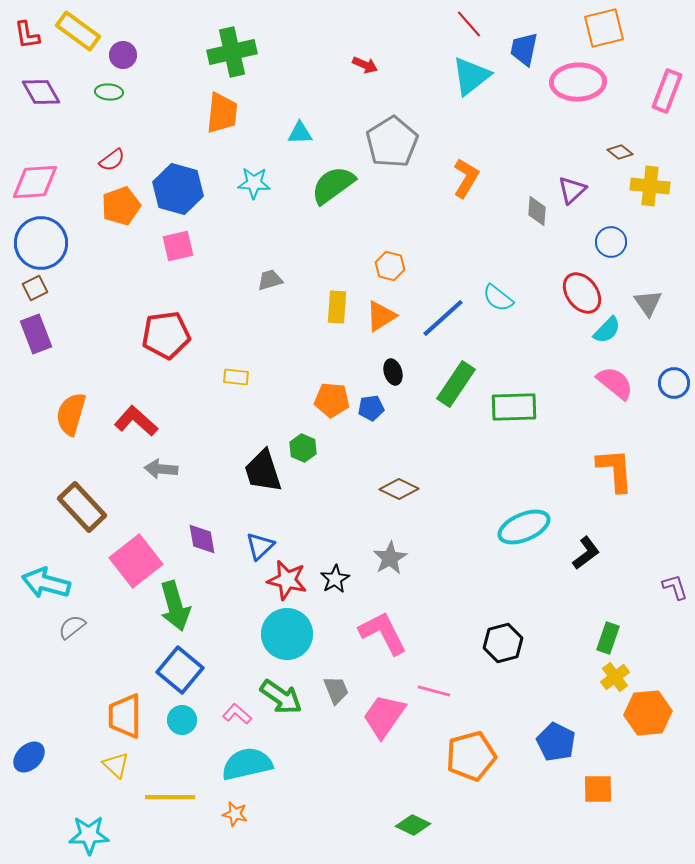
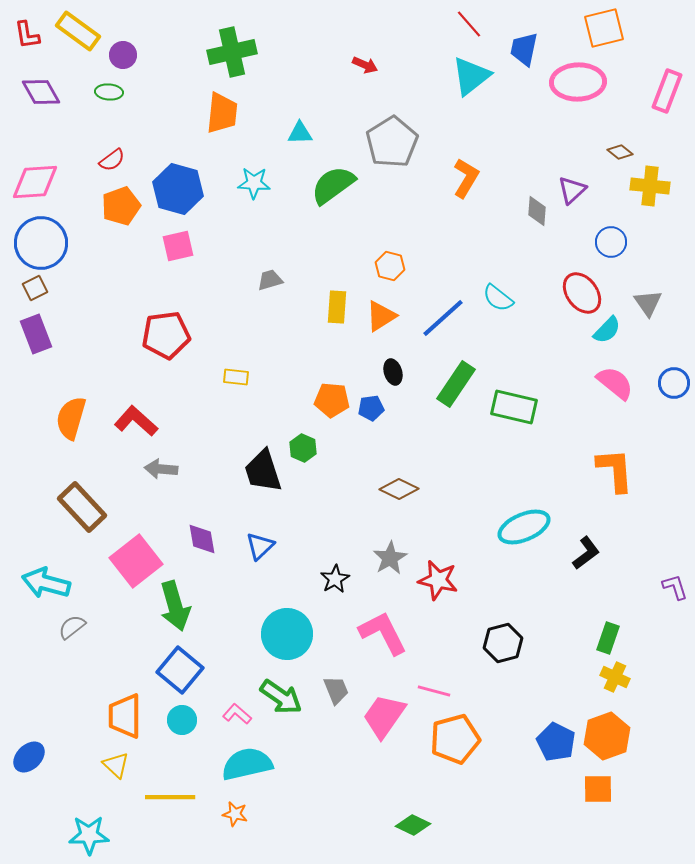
green rectangle at (514, 407): rotated 15 degrees clockwise
orange semicircle at (71, 414): moved 4 px down
red star at (287, 580): moved 151 px right
yellow cross at (615, 677): rotated 28 degrees counterclockwise
orange hexagon at (648, 713): moved 41 px left, 23 px down; rotated 15 degrees counterclockwise
orange pentagon at (471, 756): moved 16 px left, 17 px up
